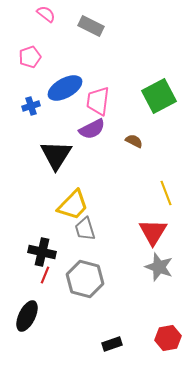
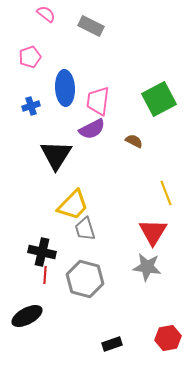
blue ellipse: rotated 64 degrees counterclockwise
green square: moved 3 px down
gray star: moved 12 px left; rotated 12 degrees counterclockwise
red line: rotated 18 degrees counterclockwise
black ellipse: rotated 36 degrees clockwise
